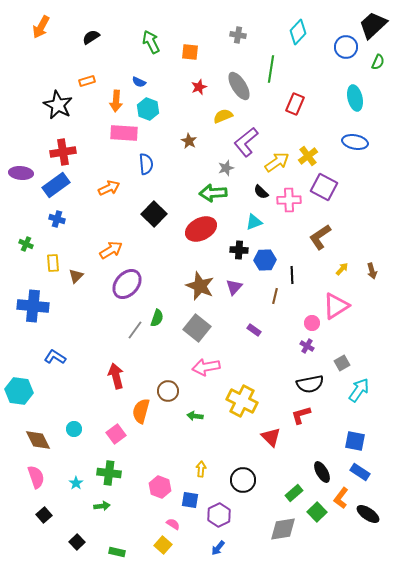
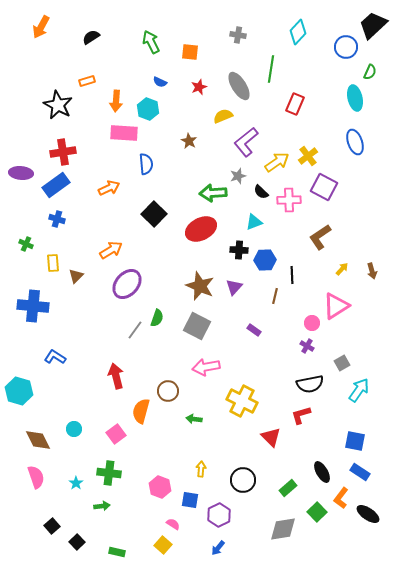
green semicircle at (378, 62): moved 8 px left, 10 px down
blue semicircle at (139, 82): moved 21 px right
blue ellipse at (355, 142): rotated 60 degrees clockwise
gray star at (226, 168): moved 12 px right, 8 px down
gray square at (197, 328): moved 2 px up; rotated 12 degrees counterclockwise
cyan hexagon at (19, 391): rotated 8 degrees clockwise
green arrow at (195, 416): moved 1 px left, 3 px down
green rectangle at (294, 493): moved 6 px left, 5 px up
black square at (44, 515): moved 8 px right, 11 px down
